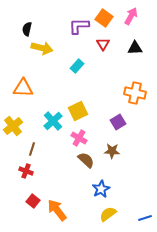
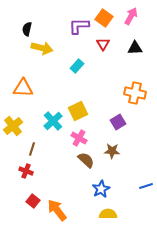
yellow semicircle: rotated 36 degrees clockwise
blue line: moved 1 px right, 32 px up
